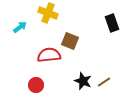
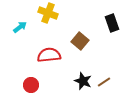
brown square: moved 10 px right; rotated 18 degrees clockwise
red circle: moved 5 px left
